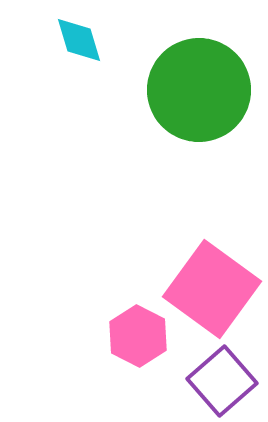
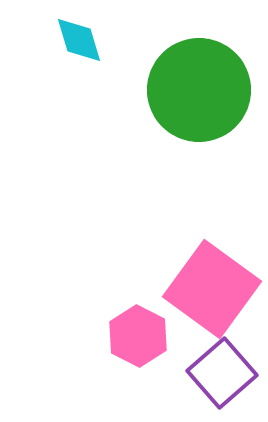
purple square: moved 8 px up
